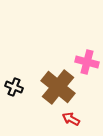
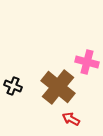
black cross: moved 1 px left, 1 px up
